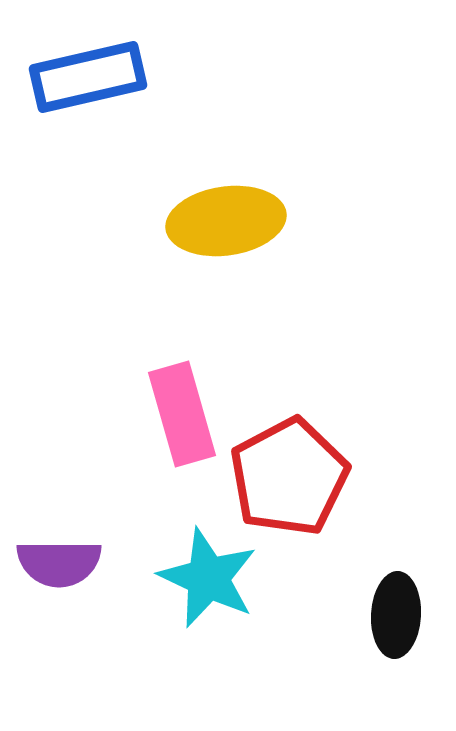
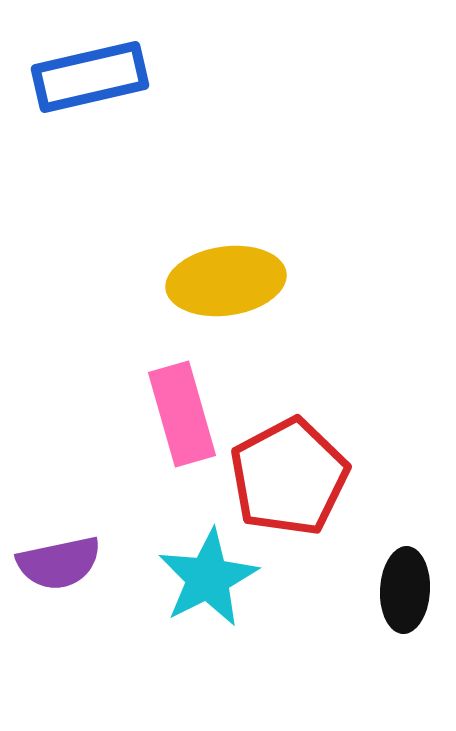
blue rectangle: moved 2 px right
yellow ellipse: moved 60 px down
purple semicircle: rotated 12 degrees counterclockwise
cyan star: rotated 20 degrees clockwise
black ellipse: moved 9 px right, 25 px up
